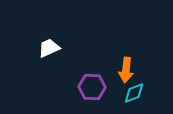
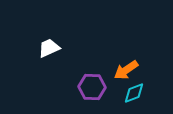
orange arrow: rotated 50 degrees clockwise
